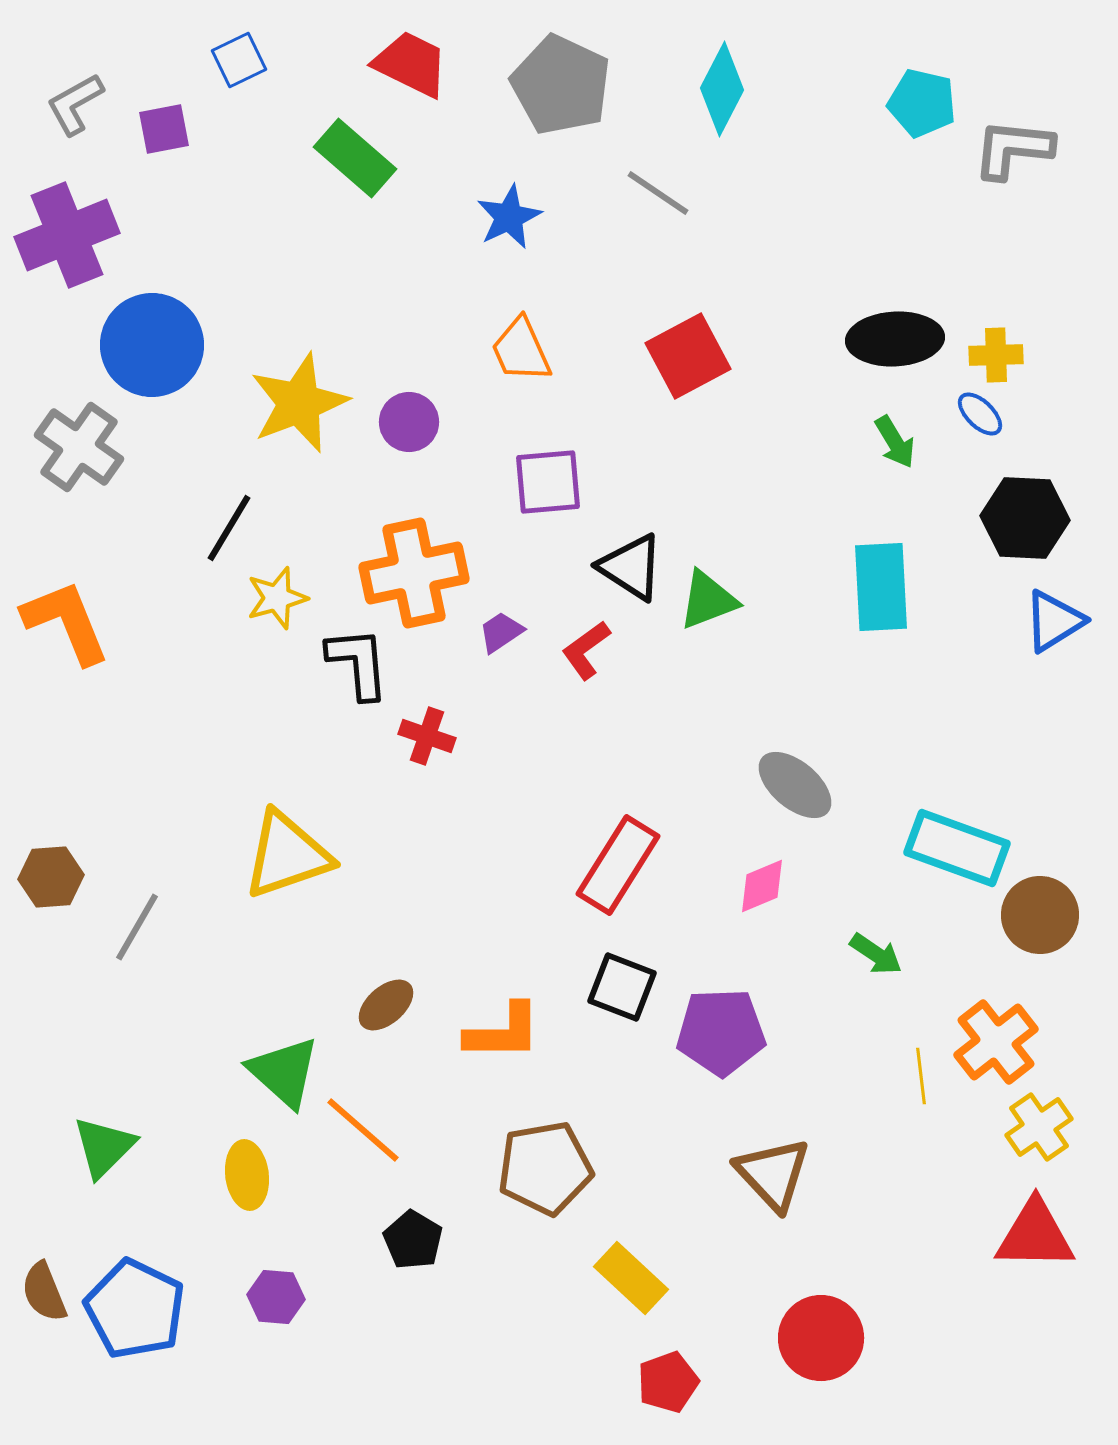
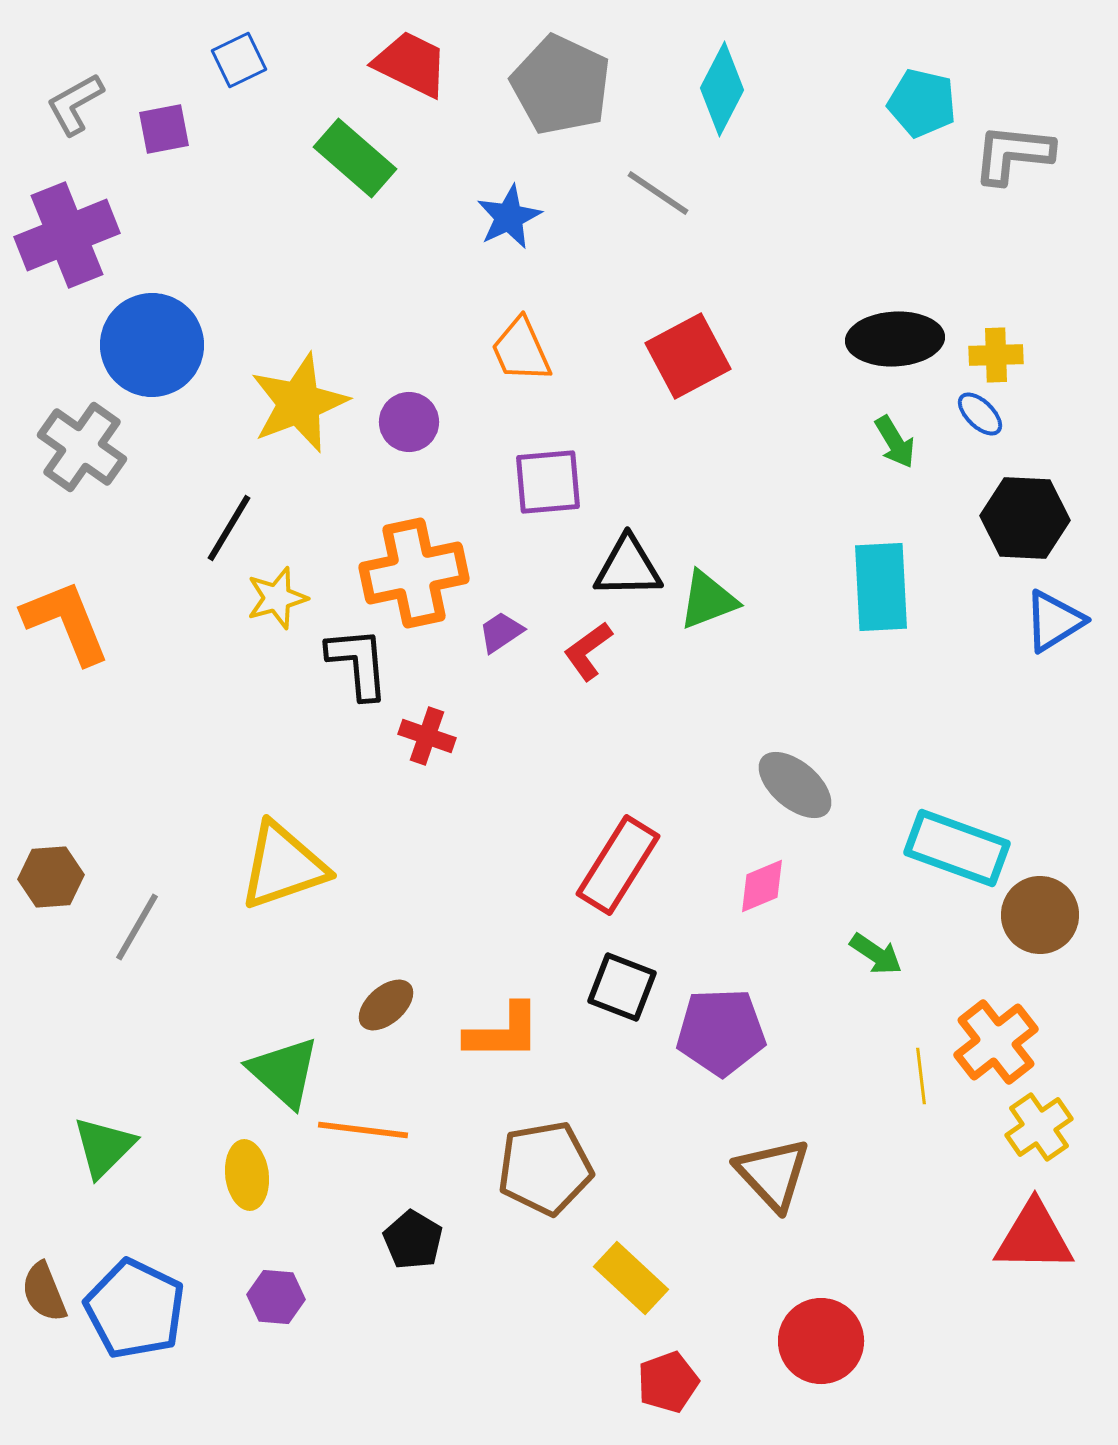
gray L-shape at (1013, 149): moved 5 px down
gray cross at (79, 447): moved 3 px right
black triangle at (631, 567): moved 3 px left; rotated 34 degrees counterclockwise
red L-shape at (586, 650): moved 2 px right, 1 px down
yellow triangle at (287, 855): moved 4 px left, 11 px down
orange line at (363, 1130): rotated 34 degrees counterclockwise
red triangle at (1035, 1235): moved 1 px left, 2 px down
red circle at (821, 1338): moved 3 px down
